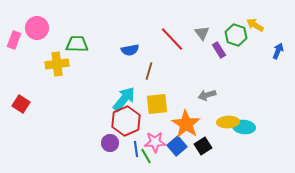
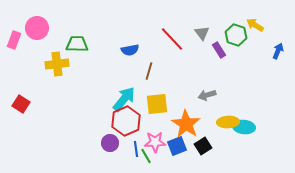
blue square: rotated 18 degrees clockwise
